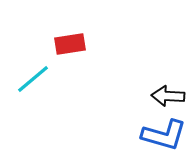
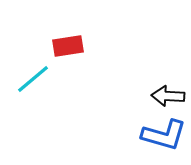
red rectangle: moved 2 px left, 2 px down
